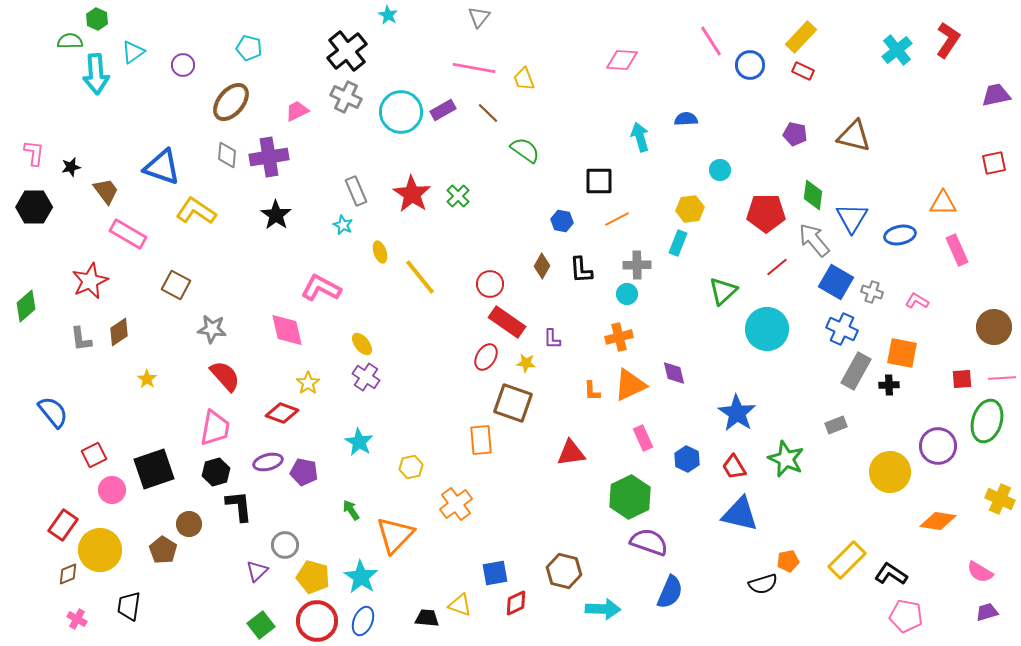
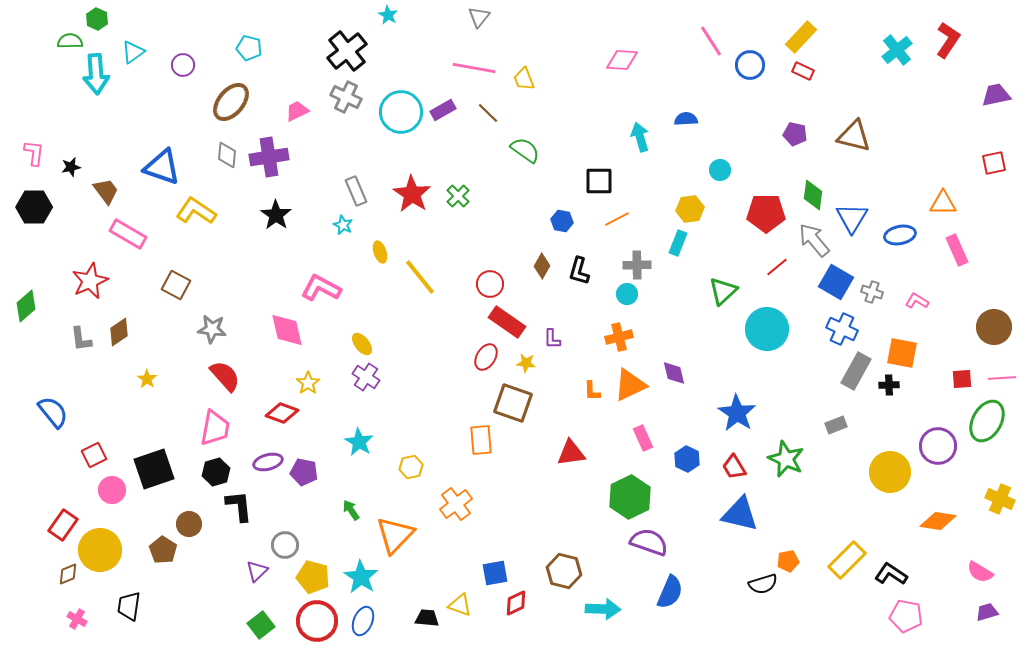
black L-shape at (581, 270): moved 2 px left, 1 px down; rotated 20 degrees clockwise
green ellipse at (987, 421): rotated 12 degrees clockwise
